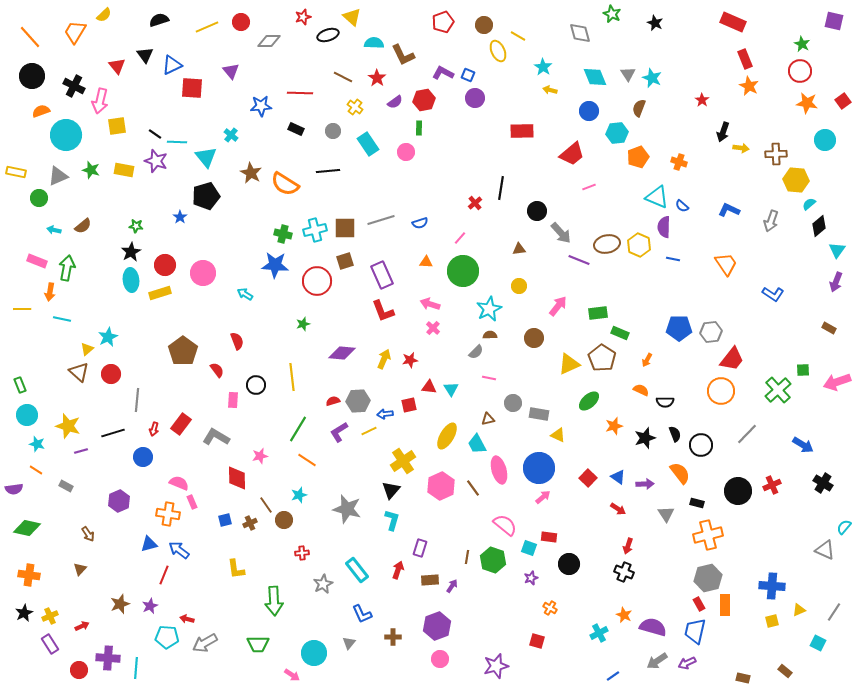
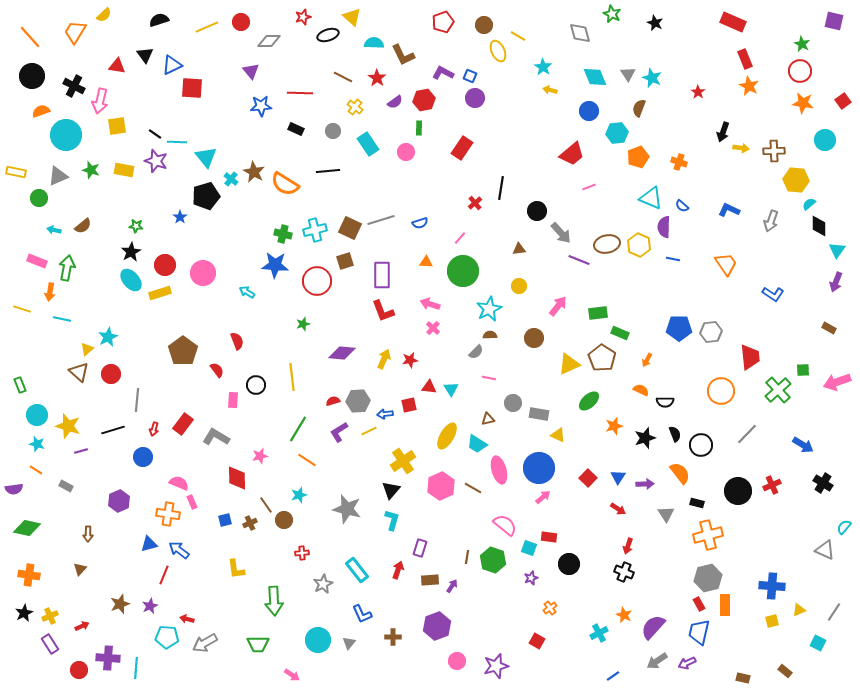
red triangle at (117, 66): rotated 42 degrees counterclockwise
purple triangle at (231, 71): moved 20 px right
blue square at (468, 75): moved 2 px right, 1 px down
red star at (702, 100): moved 4 px left, 8 px up
orange star at (807, 103): moved 4 px left
red rectangle at (522, 131): moved 60 px left, 17 px down; rotated 55 degrees counterclockwise
cyan cross at (231, 135): moved 44 px down
brown cross at (776, 154): moved 2 px left, 3 px up
brown star at (251, 173): moved 3 px right, 1 px up
cyan triangle at (657, 197): moved 6 px left, 1 px down
black diamond at (819, 226): rotated 50 degrees counterclockwise
brown square at (345, 228): moved 5 px right; rotated 25 degrees clockwise
purple rectangle at (382, 275): rotated 24 degrees clockwise
cyan ellipse at (131, 280): rotated 35 degrees counterclockwise
cyan arrow at (245, 294): moved 2 px right, 2 px up
yellow line at (22, 309): rotated 18 degrees clockwise
red trapezoid at (732, 359): moved 18 px right, 2 px up; rotated 44 degrees counterclockwise
cyan circle at (27, 415): moved 10 px right
red rectangle at (181, 424): moved 2 px right
black line at (113, 433): moved 3 px up
cyan trapezoid at (477, 444): rotated 30 degrees counterclockwise
blue triangle at (618, 477): rotated 28 degrees clockwise
brown line at (473, 488): rotated 24 degrees counterclockwise
brown arrow at (88, 534): rotated 35 degrees clockwise
orange cross at (550, 608): rotated 24 degrees clockwise
purple semicircle at (653, 627): rotated 64 degrees counterclockwise
blue trapezoid at (695, 631): moved 4 px right, 1 px down
red square at (537, 641): rotated 14 degrees clockwise
cyan circle at (314, 653): moved 4 px right, 13 px up
pink circle at (440, 659): moved 17 px right, 2 px down
